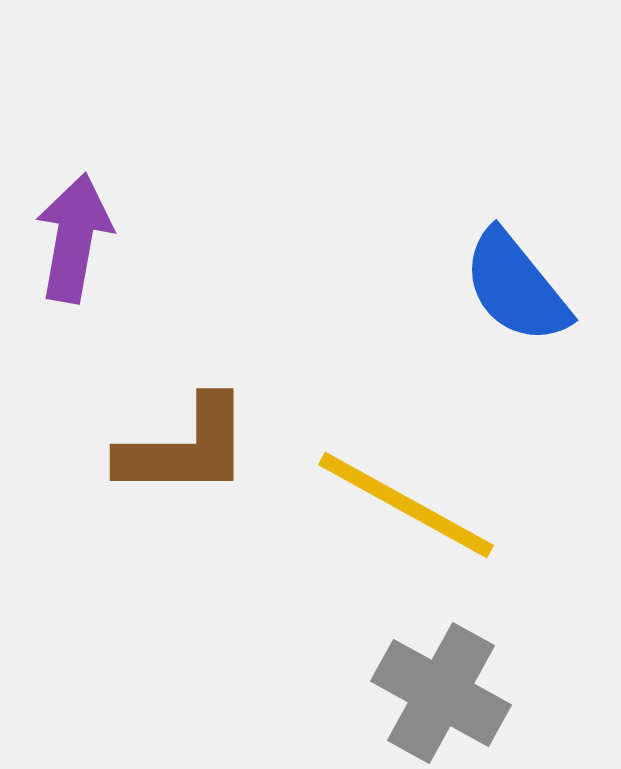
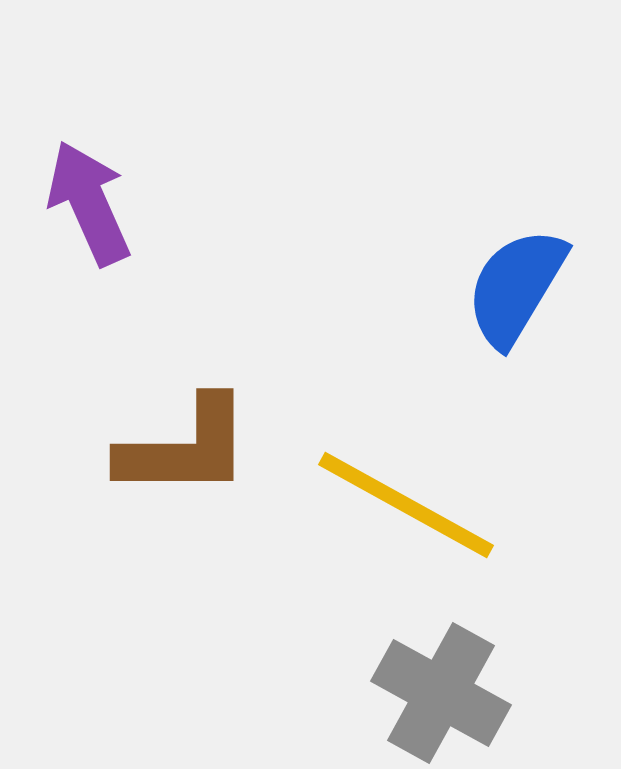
purple arrow: moved 15 px right, 35 px up; rotated 34 degrees counterclockwise
blue semicircle: rotated 70 degrees clockwise
